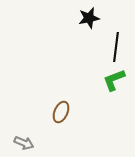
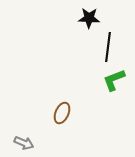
black star: rotated 15 degrees clockwise
black line: moved 8 px left
brown ellipse: moved 1 px right, 1 px down
